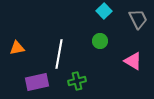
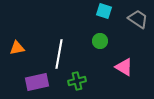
cyan square: rotated 28 degrees counterclockwise
gray trapezoid: rotated 30 degrees counterclockwise
pink triangle: moved 9 px left, 6 px down
